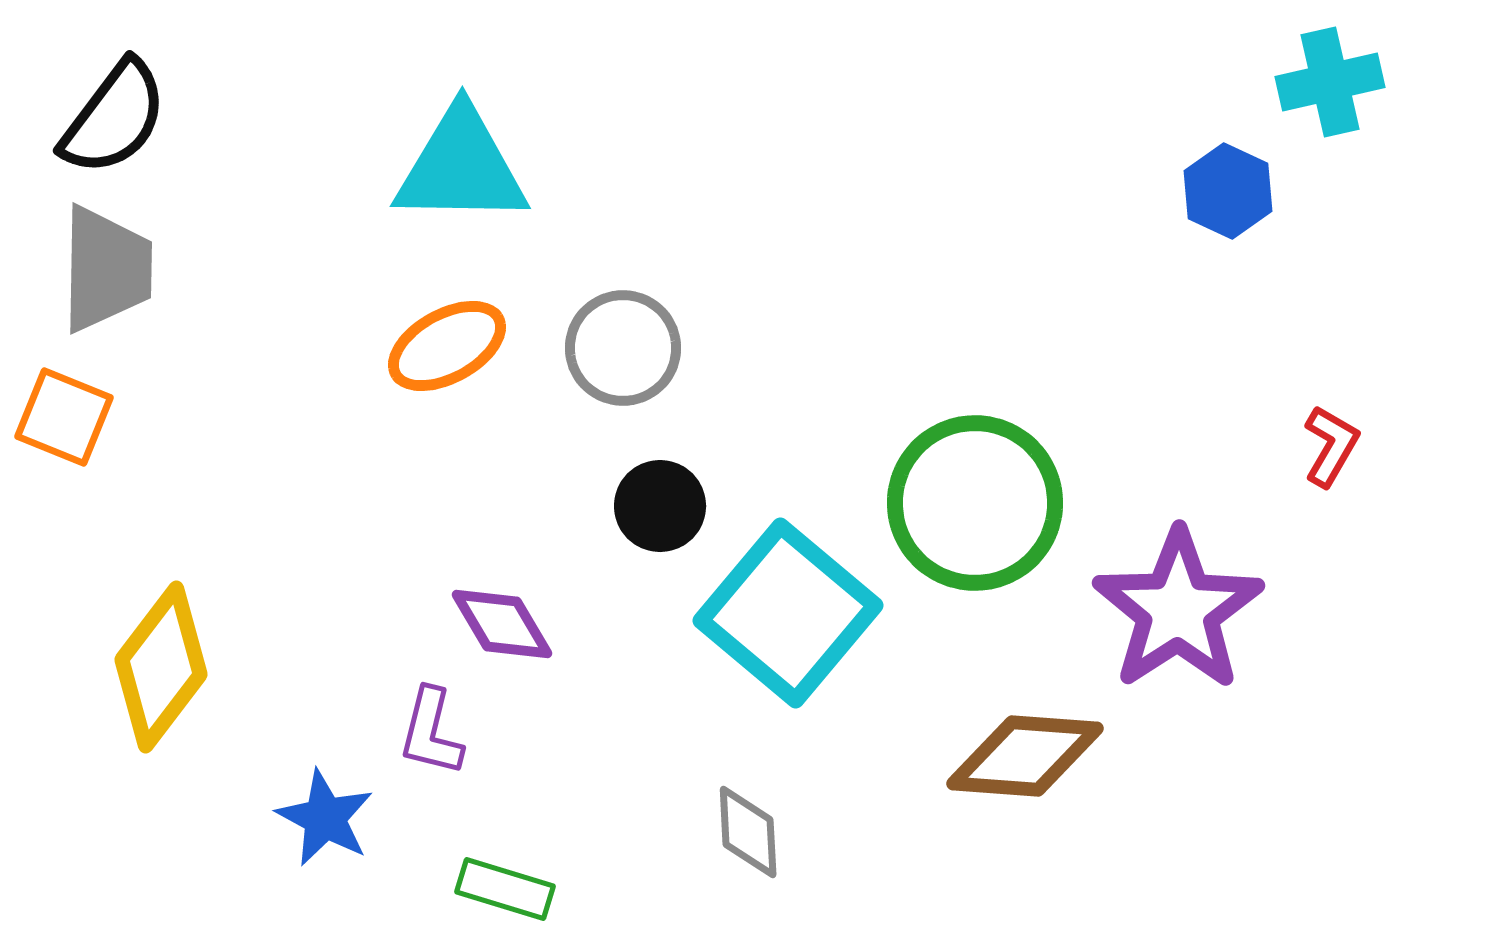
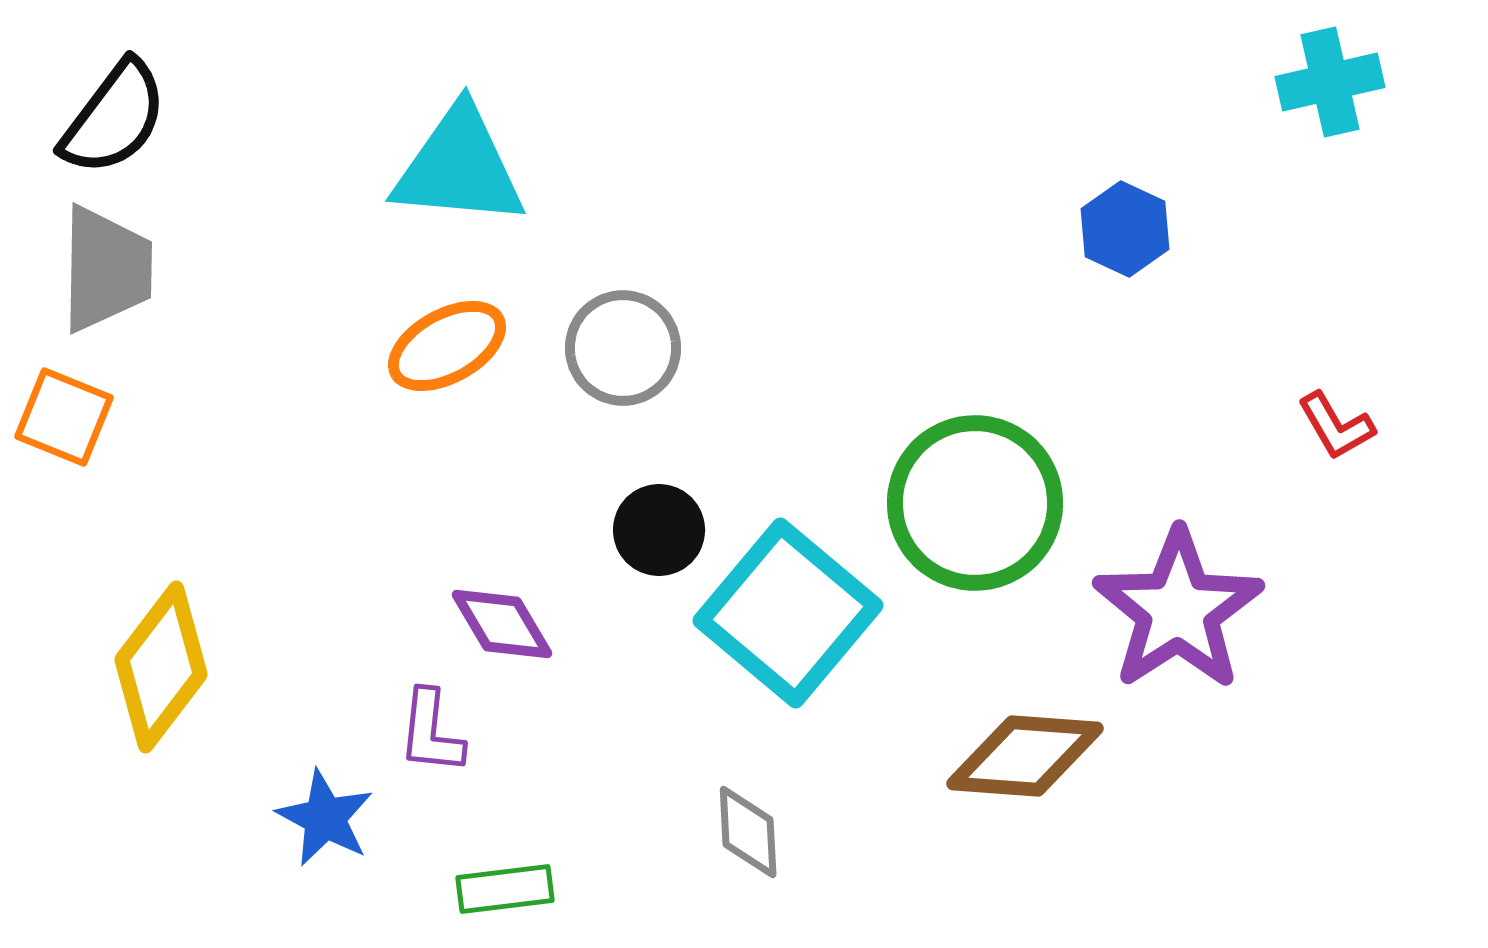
cyan triangle: moved 2 px left; rotated 4 degrees clockwise
blue hexagon: moved 103 px left, 38 px down
red L-shape: moved 5 px right, 20 px up; rotated 120 degrees clockwise
black circle: moved 1 px left, 24 px down
purple L-shape: rotated 8 degrees counterclockwise
green rectangle: rotated 24 degrees counterclockwise
